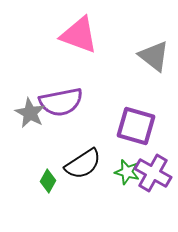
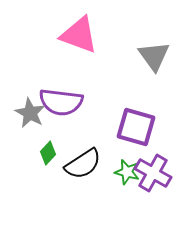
gray triangle: rotated 16 degrees clockwise
purple semicircle: rotated 18 degrees clockwise
purple square: moved 1 px down
green diamond: moved 28 px up; rotated 15 degrees clockwise
